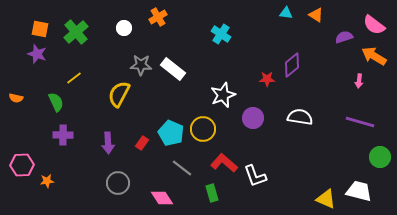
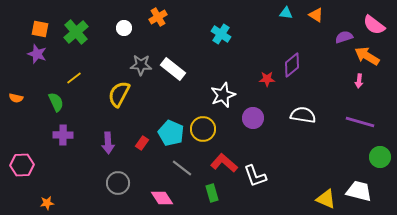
orange arrow: moved 7 px left
white semicircle: moved 3 px right, 2 px up
orange star: moved 22 px down
